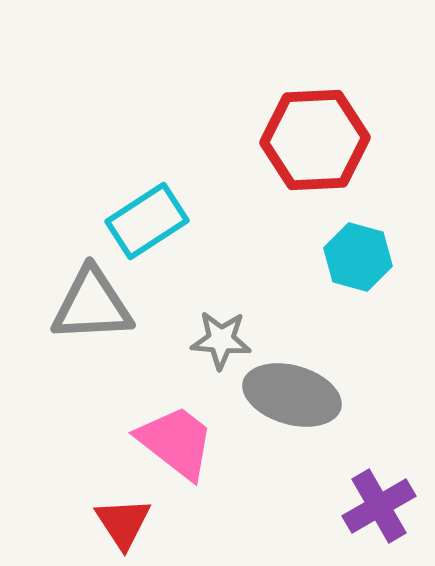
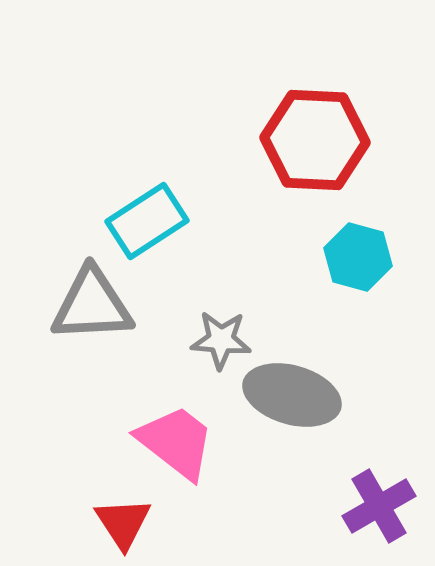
red hexagon: rotated 6 degrees clockwise
